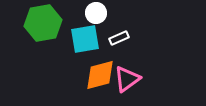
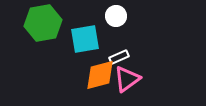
white circle: moved 20 px right, 3 px down
white rectangle: moved 19 px down
